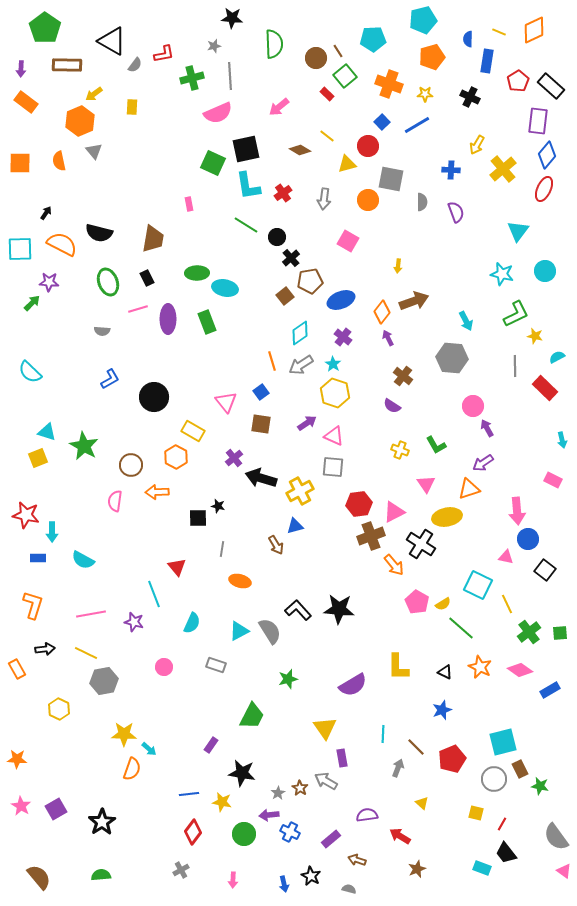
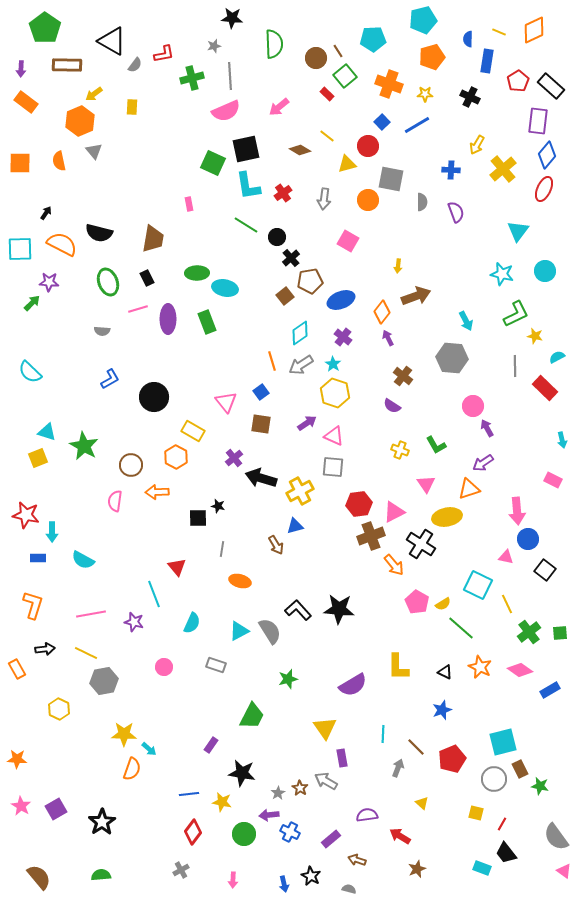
pink semicircle at (218, 113): moved 8 px right, 2 px up
brown arrow at (414, 301): moved 2 px right, 5 px up
